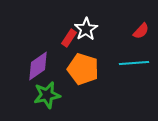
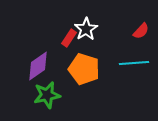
orange pentagon: moved 1 px right
